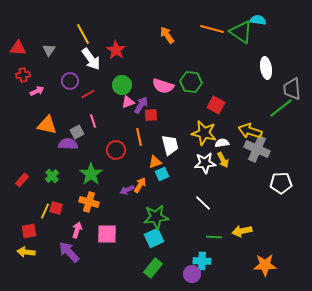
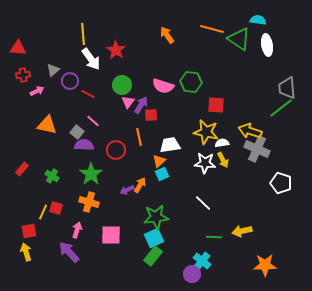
green triangle at (241, 32): moved 2 px left, 7 px down
yellow line at (83, 34): rotated 25 degrees clockwise
gray triangle at (49, 50): moved 4 px right, 20 px down; rotated 16 degrees clockwise
white ellipse at (266, 68): moved 1 px right, 23 px up
gray trapezoid at (292, 89): moved 5 px left, 1 px up
red line at (88, 94): rotated 56 degrees clockwise
pink triangle at (128, 102): rotated 32 degrees counterclockwise
red square at (216, 105): rotated 24 degrees counterclockwise
pink line at (93, 121): rotated 32 degrees counterclockwise
gray square at (77, 132): rotated 24 degrees counterclockwise
yellow star at (204, 133): moved 2 px right, 1 px up
purple semicircle at (68, 144): moved 16 px right, 1 px down
white trapezoid at (170, 145): rotated 85 degrees counterclockwise
orange triangle at (155, 162): moved 4 px right, 1 px up; rotated 24 degrees counterclockwise
white star at (205, 163): rotated 10 degrees clockwise
green cross at (52, 176): rotated 16 degrees counterclockwise
red rectangle at (22, 180): moved 11 px up
white pentagon at (281, 183): rotated 20 degrees clockwise
yellow line at (45, 211): moved 2 px left, 1 px down
pink square at (107, 234): moved 4 px right, 1 px down
yellow arrow at (26, 252): rotated 66 degrees clockwise
cyan cross at (202, 261): rotated 36 degrees clockwise
green rectangle at (153, 268): moved 12 px up
